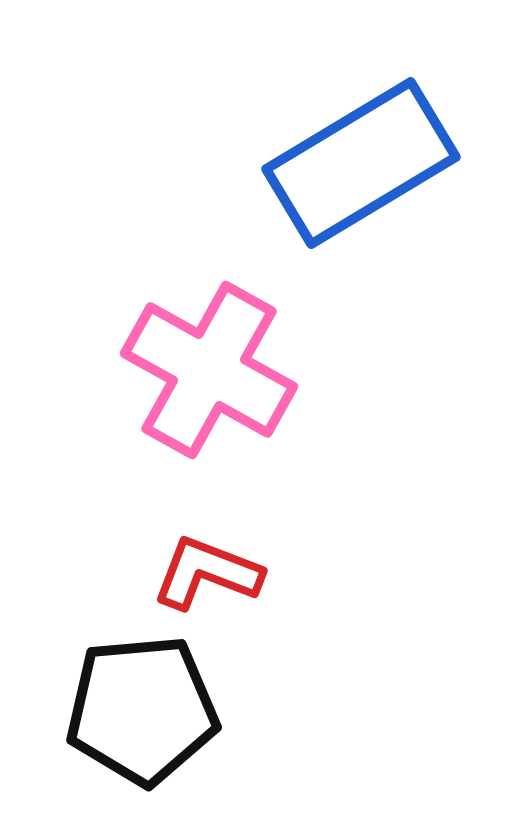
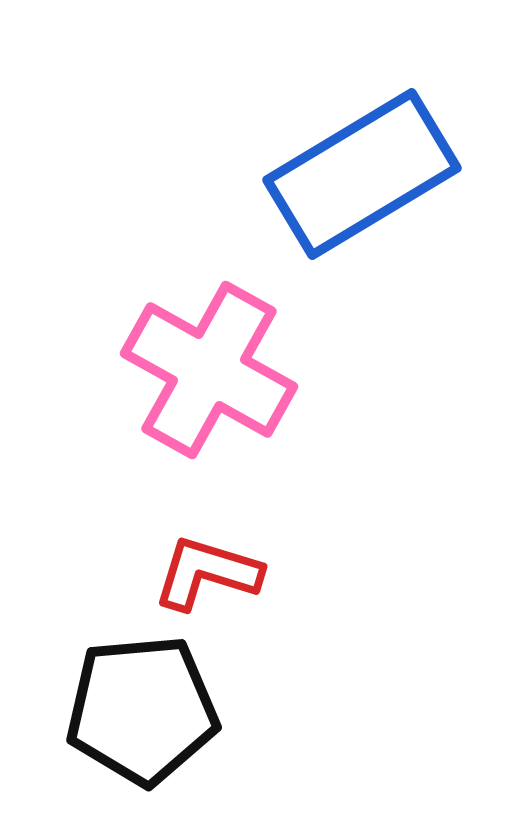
blue rectangle: moved 1 px right, 11 px down
red L-shape: rotated 4 degrees counterclockwise
